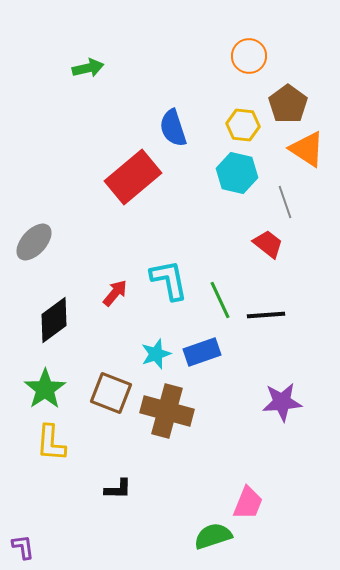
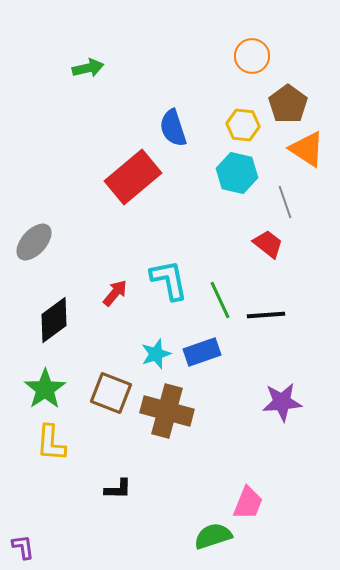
orange circle: moved 3 px right
